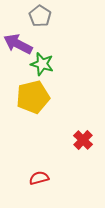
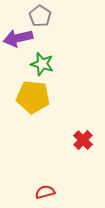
purple arrow: moved 6 px up; rotated 40 degrees counterclockwise
yellow pentagon: rotated 20 degrees clockwise
red semicircle: moved 6 px right, 14 px down
